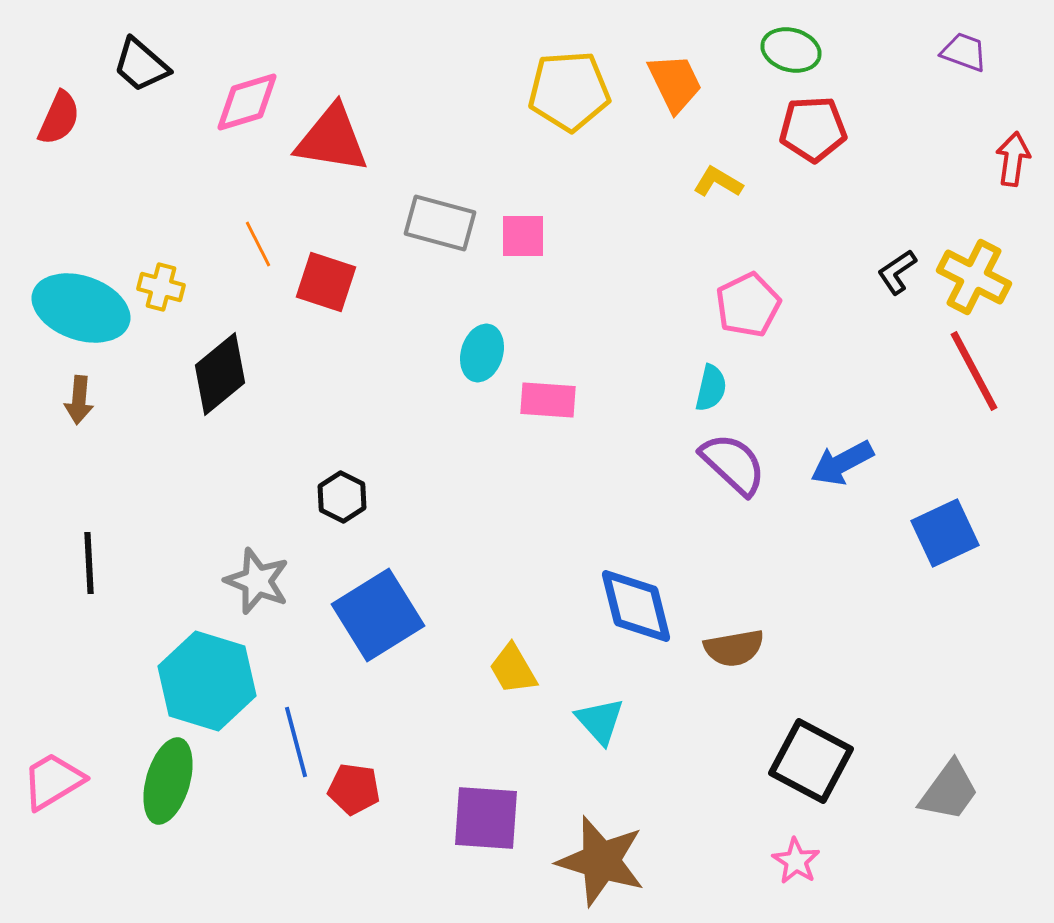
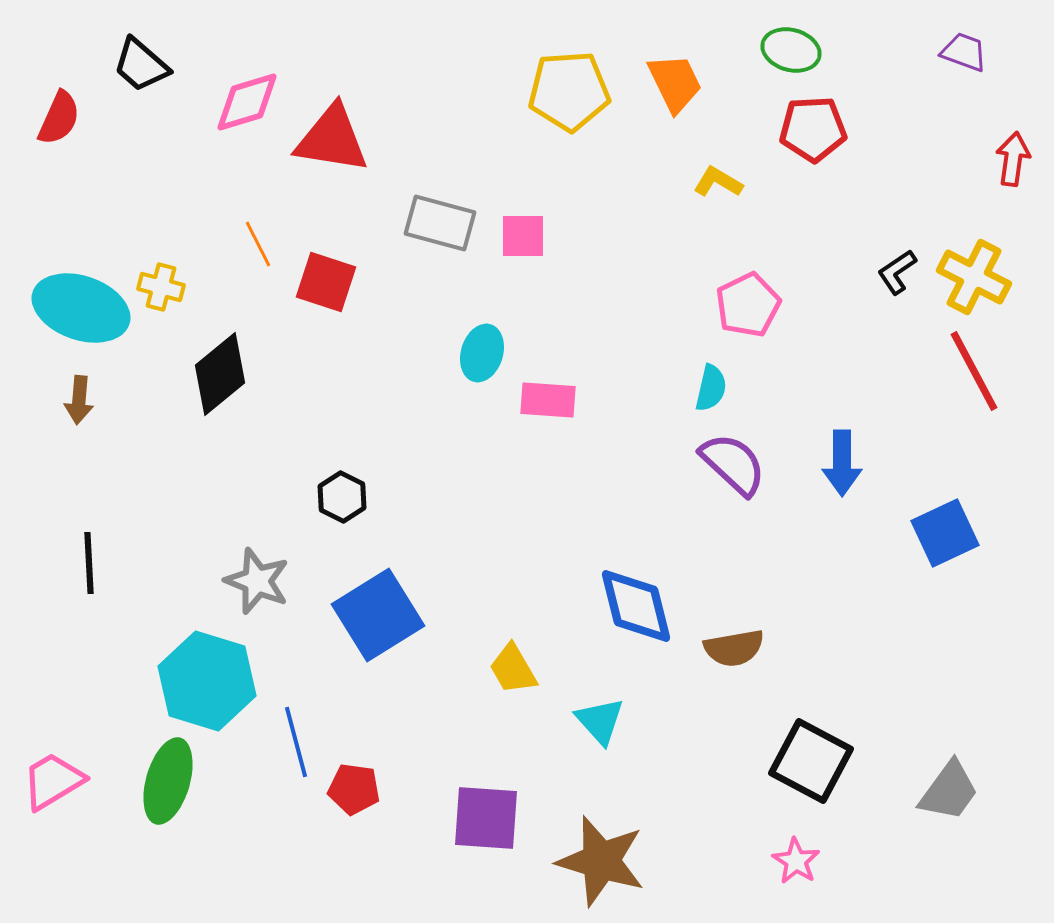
blue arrow at (842, 463): rotated 62 degrees counterclockwise
